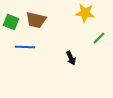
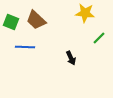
brown trapezoid: rotated 30 degrees clockwise
